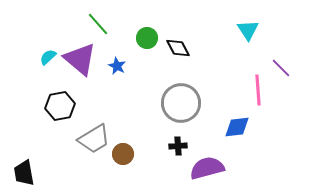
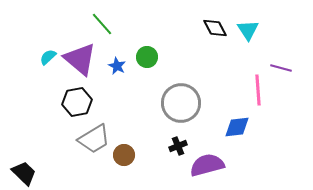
green line: moved 4 px right
green circle: moved 19 px down
black diamond: moved 37 px right, 20 px up
purple line: rotated 30 degrees counterclockwise
black hexagon: moved 17 px right, 4 px up
black cross: rotated 18 degrees counterclockwise
brown circle: moved 1 px right, 1 px down
purple semicircle: moved 3 px up
black trapezoid: rotated 144 degrees clockwise
